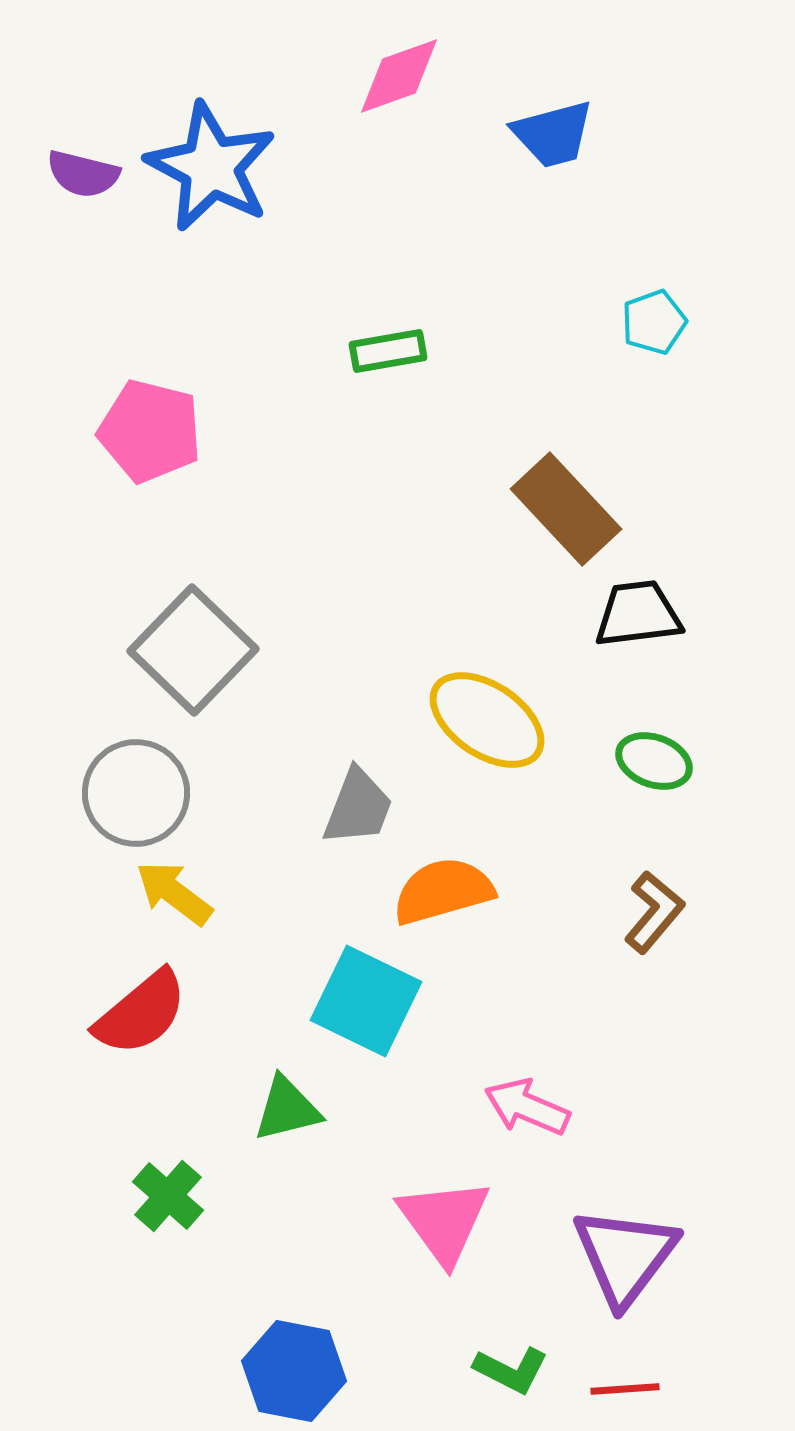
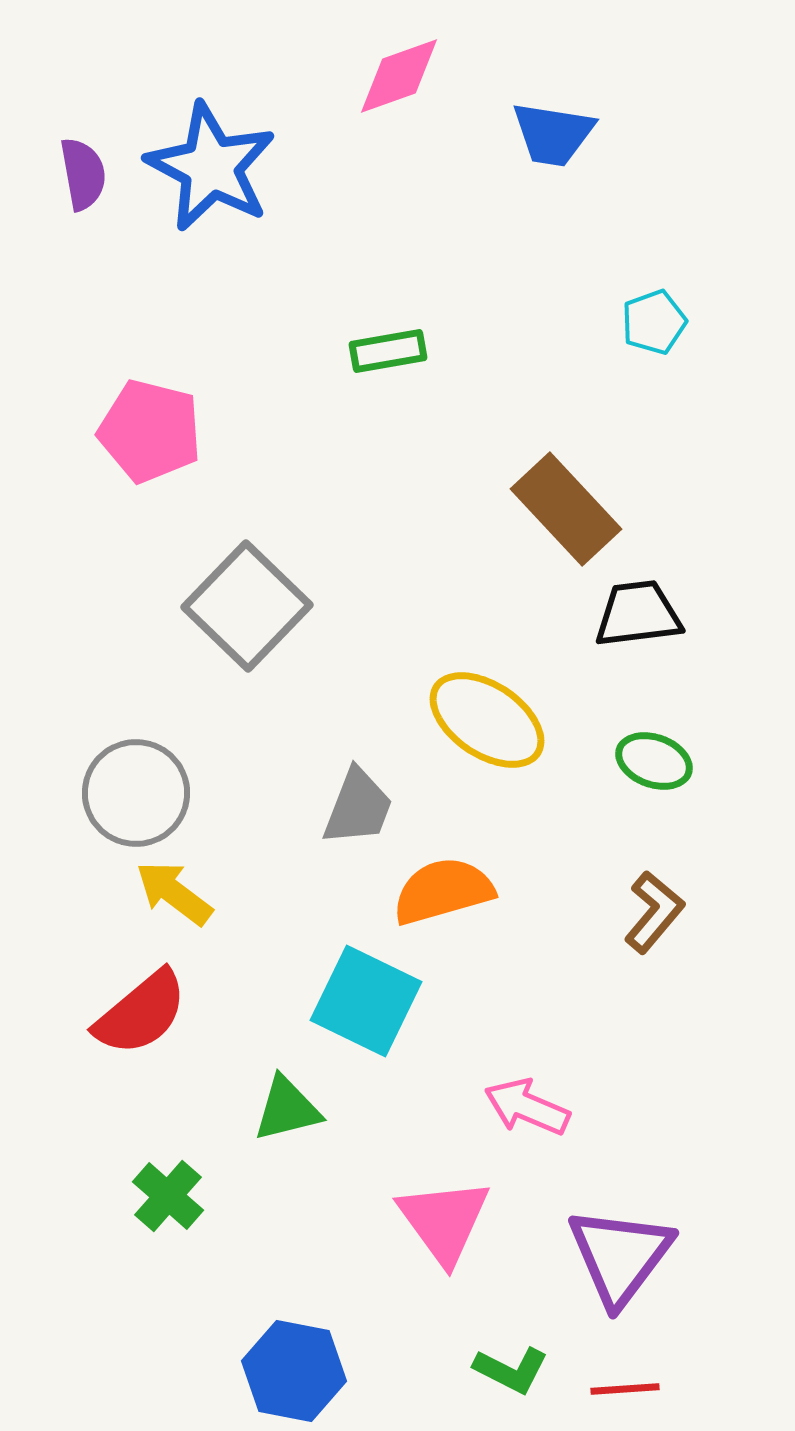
blue trapezoid: rotated 24 degrees clockwise
purple semicircle: rotated 114 degrees counterclockwise
gray square: moved 54 px right, 44 px up
purple triangle: moved 5 px left
